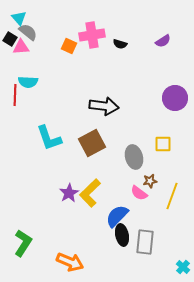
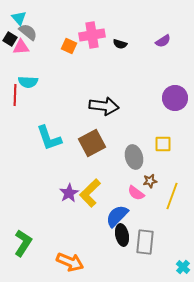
pink semicircle: moved 3 px left
